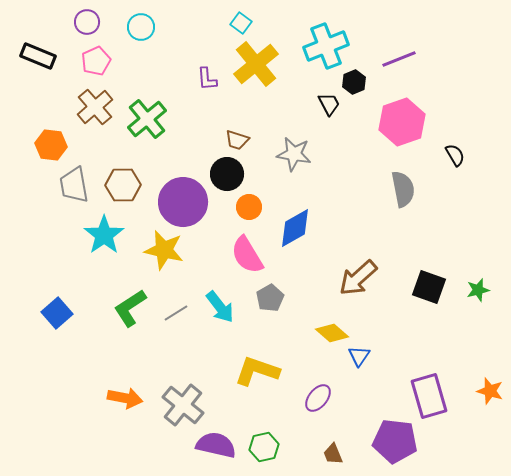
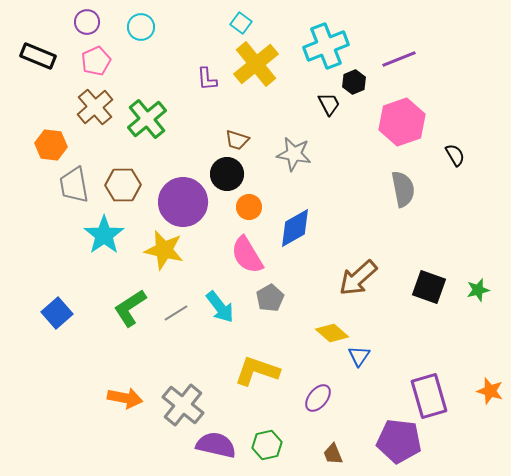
purple pentagon at (395, 441): moved 4 px right
green hexagon at (264, 447): moved 3 px right, 2 px up
